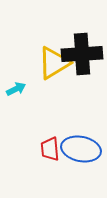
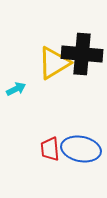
black cross: rotated 9 degrees clockwise
